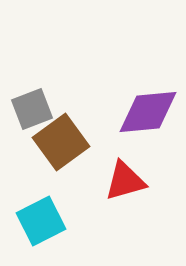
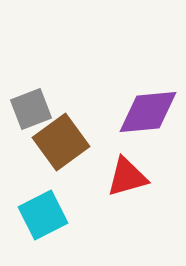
gray square: moved 1 px left
red triangle: moved 2 px right, 4 px up
cyan square: moved 2 px right, 6 px up
